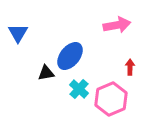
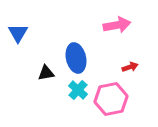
blue ellipse: moved 6 px right, 2 px down; rotated 52 degrees counterclockwise
red arrow: rotated 70 degrees clockwise
cyan cross: moved 1 px left, 1 px down
pink hexagon: rotated 12 degrees clockwise
